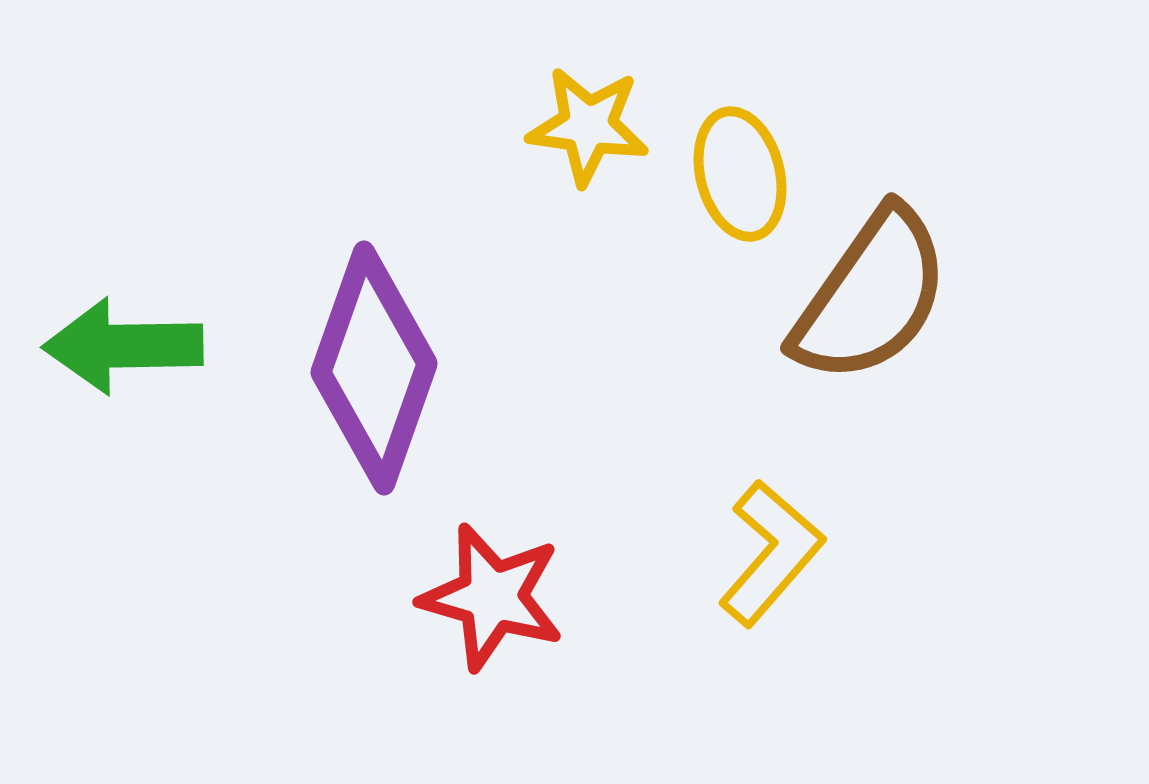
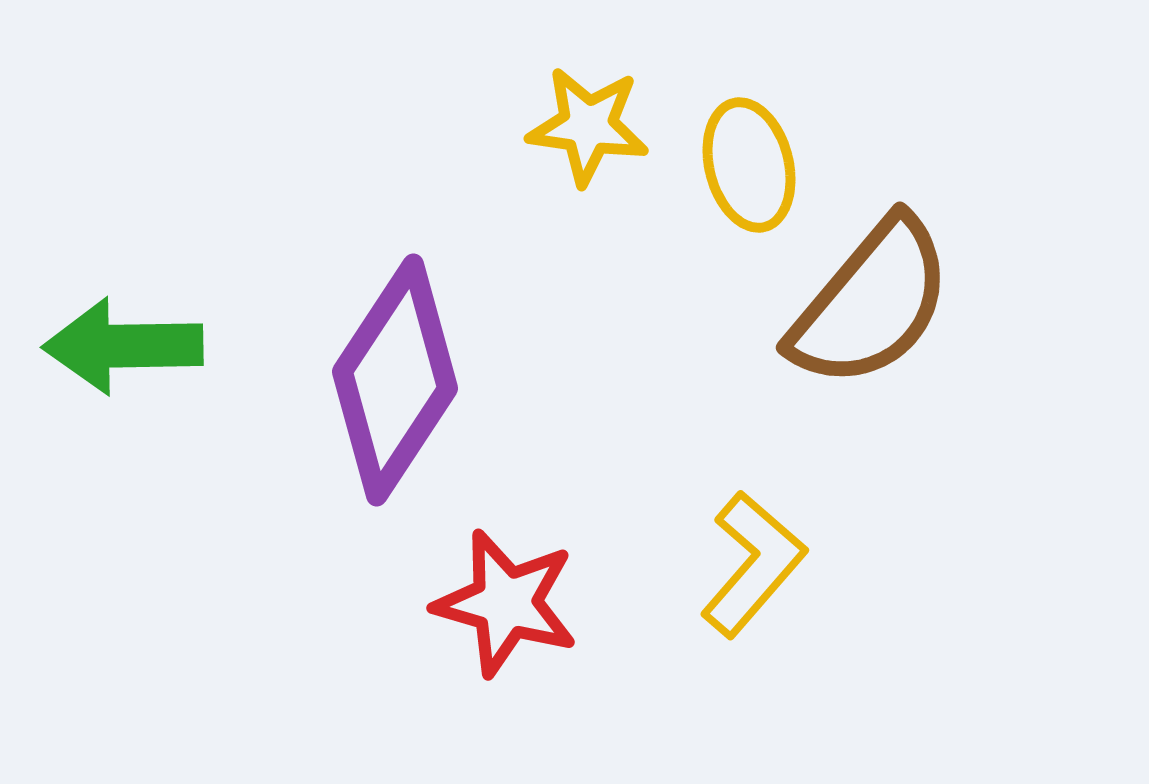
yellow ellipse: moved 9 px right, 9 px up
brown semicircle: moved 7 px down; rotated 5 degrees clockwise
purple diamond: moved 21 px right, 12 px down; rotated 14 degrees clockwise
yellow L-shape: moved 18 px left, 11 px down
red star: moved 14 px right, 6 px down
